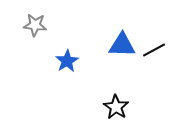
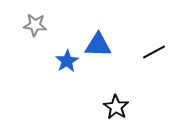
blue triangle: moved 24 px left
black line: moved 2 px down
